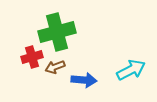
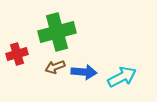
red cross: moved 15 px left, 3 px up
cyan arrow: moved 9 px left, 7 px down
blue arrow: moved 8 px up
